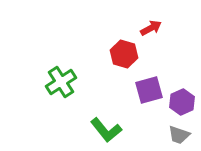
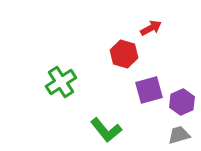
gray trapezoid: rotated 145 degrees clockwise
